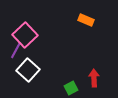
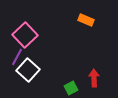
purple line: moved 1 px right, 7 px down
